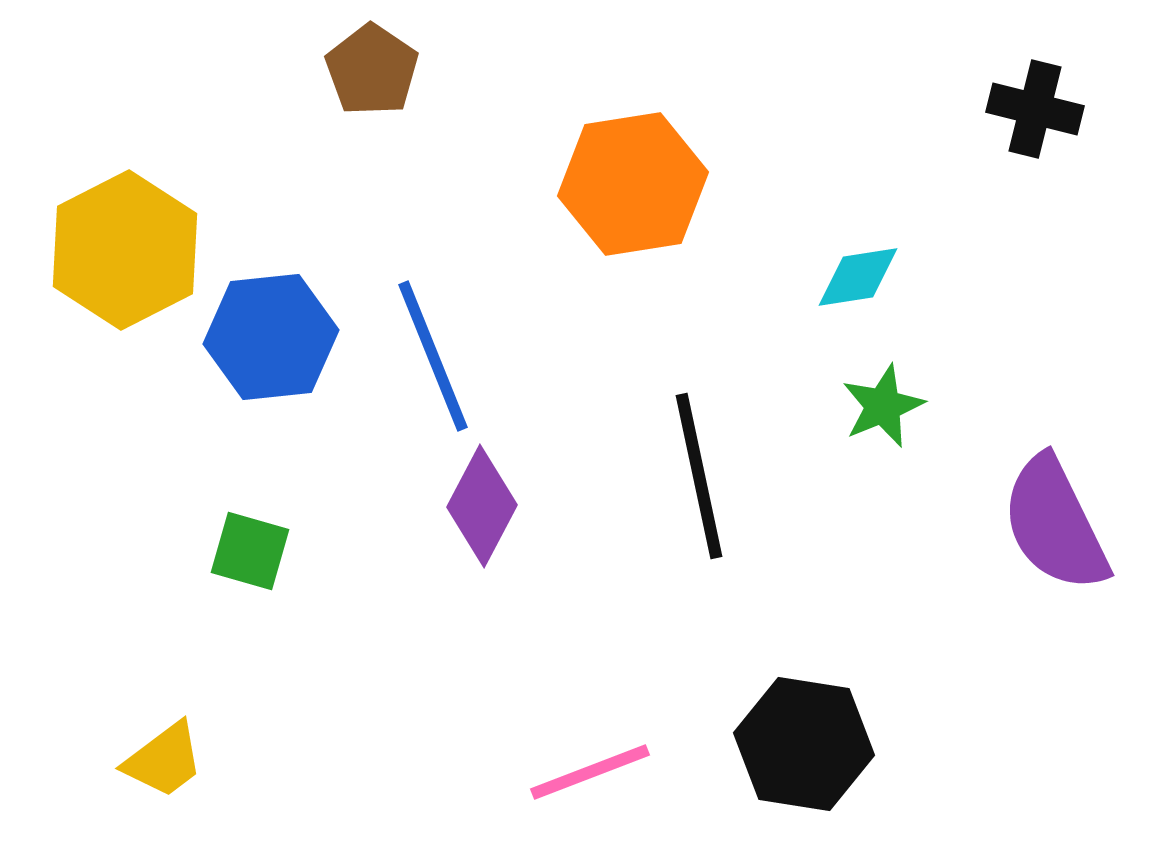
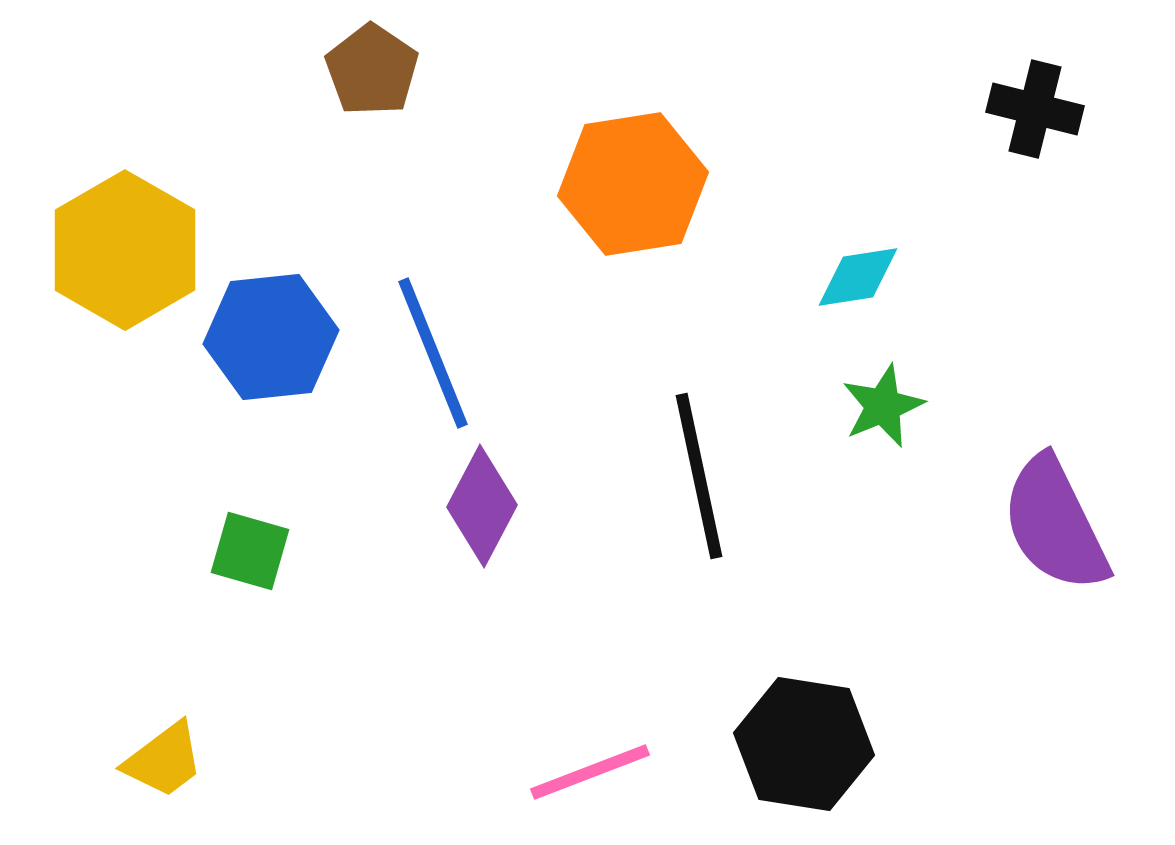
yellow hexagon: rotated 3 degrees counterclockwise
blue line: moved 3 px up
